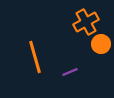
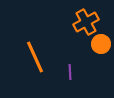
orange line: rotated 8 degrees counterclockwise
purple line: rotated 70 degrees counterclockwise
